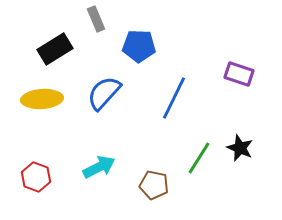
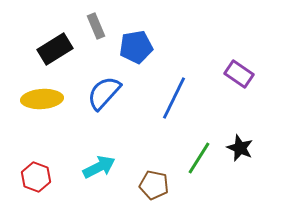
gray rectangle: moved 7 px down
blue pentagon: moved 3 px left, 1 px down; rotated 12 degrees counterclockwise
purple rectangle: rotated 16 degrees clockwise
